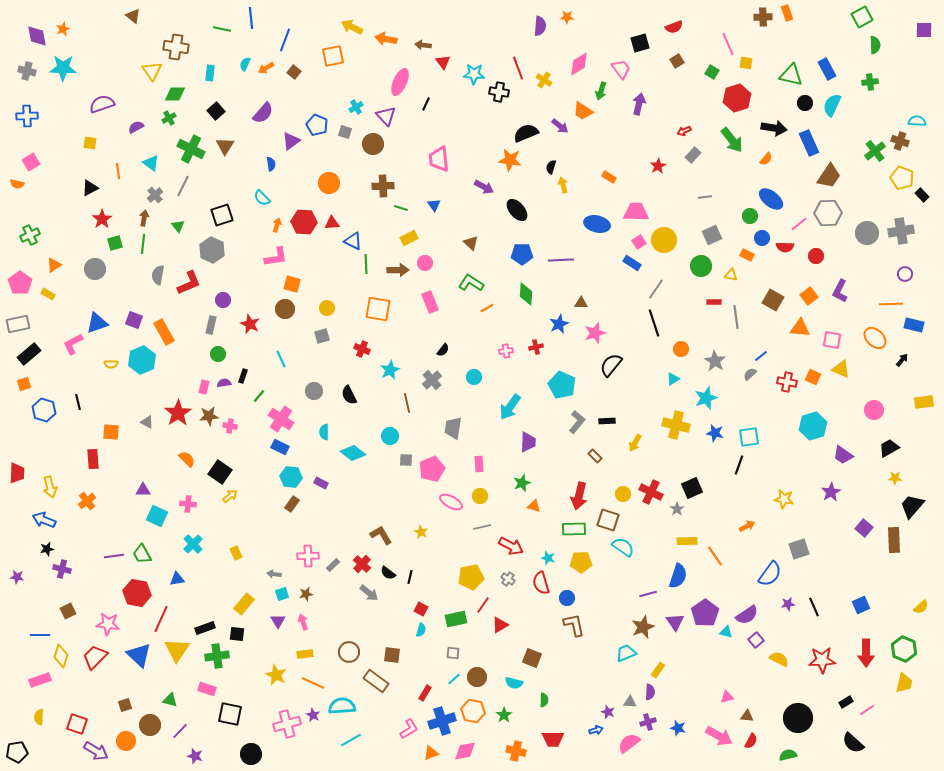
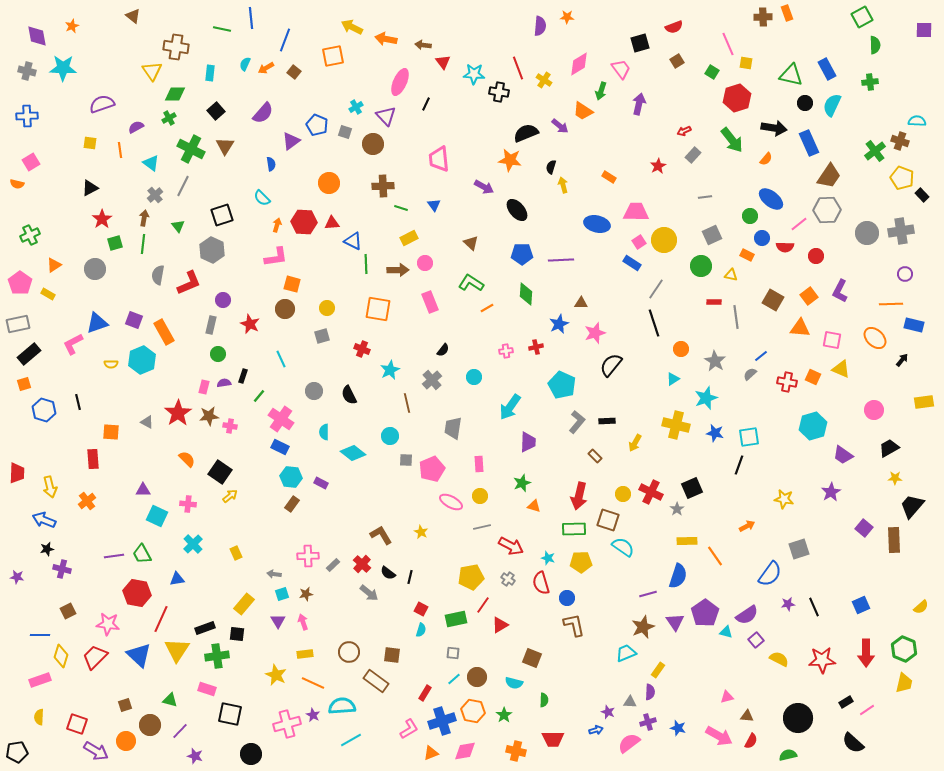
orange star at (63, 29): moved 9 px right, 3 px up
orange line at (118, 171): moved 2 px right, 21 px up
gray hexagon at (828, 213): moved 1 px left, 3 px up
